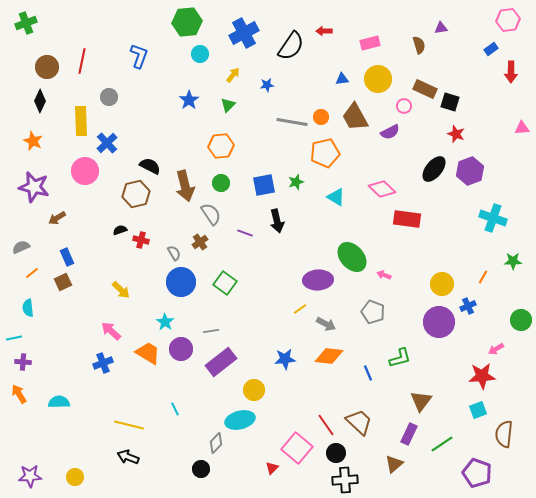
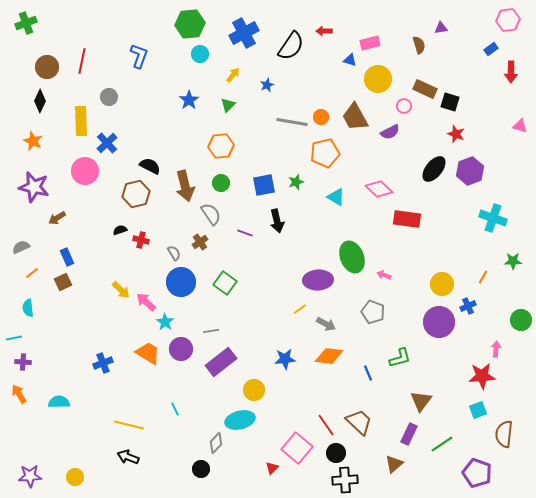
green hexagon at (187, 22): moved 3 px right, 2 px down
blue triangle at (342, 79): moved 8 px right, 19 px up; rotated 24 degrees clockwise
blue star at (267, 85): rotated 16 degrees counterclockwise
pink triangle at (522, 128): moved 2 px left, 2 px up; rotated 21 degrees clockwise
pink diamond at (382, 189): moved 3 px left
green ellipse at (352, 257): rotated 20 degrees clockwise
pink arrow at (111, 331): moved 35 px right, 29 px up
pink arrow at (496, 349): rotated 126 degrees clockwise
